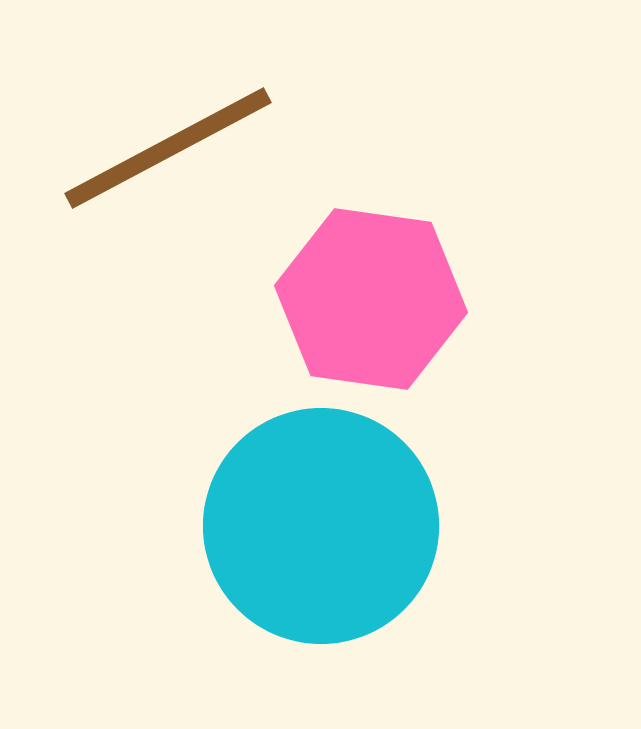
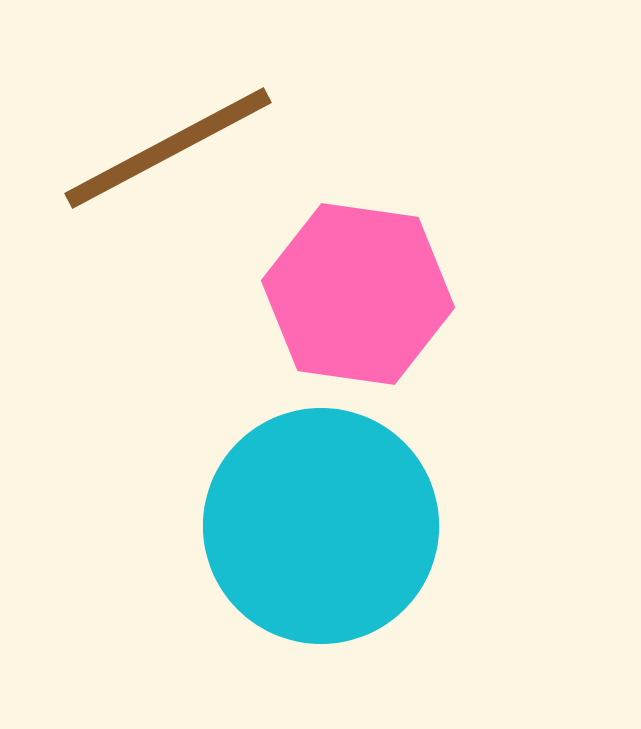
pink hexagon: moved 13 px left, 5 px up
